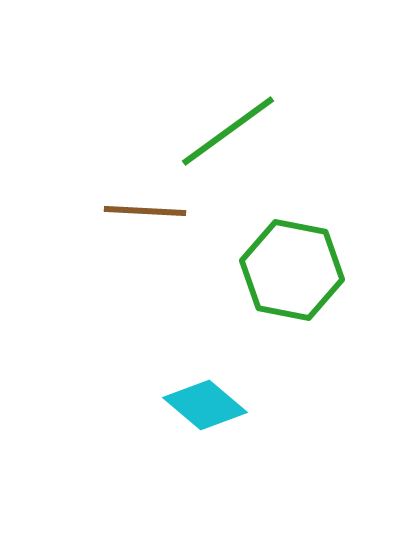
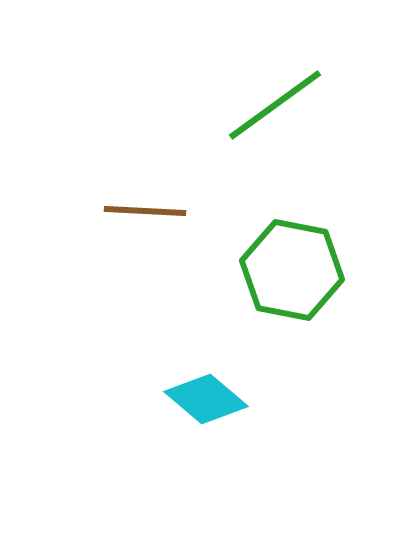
green line: moved 47 px right, 26 px up
cyan diamond: moved 1 px right, 6 px up
